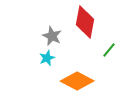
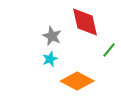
red diamond: rotated 24 degrees counterclockwise
cyan star: moved 3 px right, 1 px down
